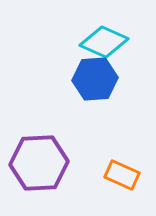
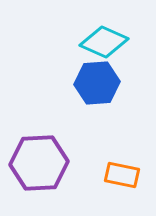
blue hexagon: moved 2 px right, 4 px down
orange rectangle: rotated 12 degrees counterclockwise
